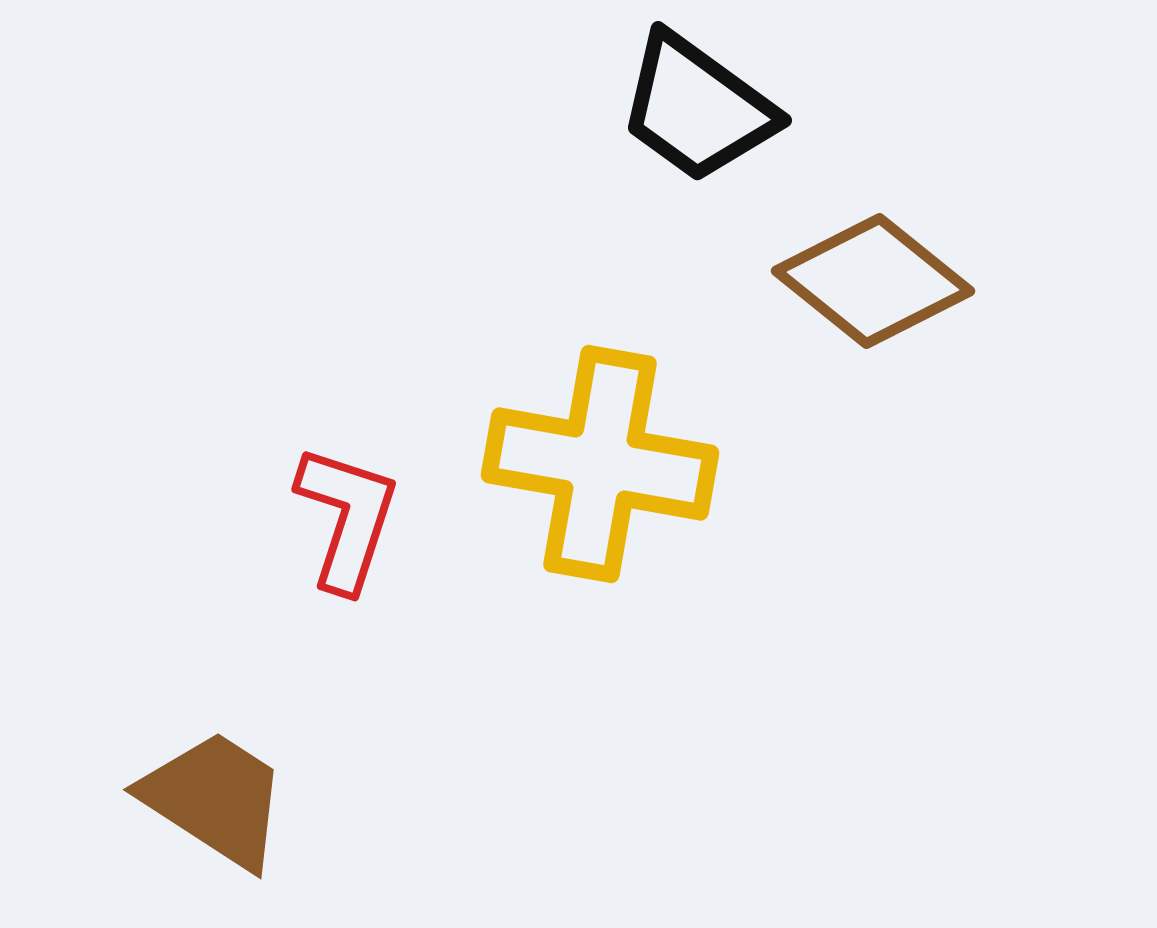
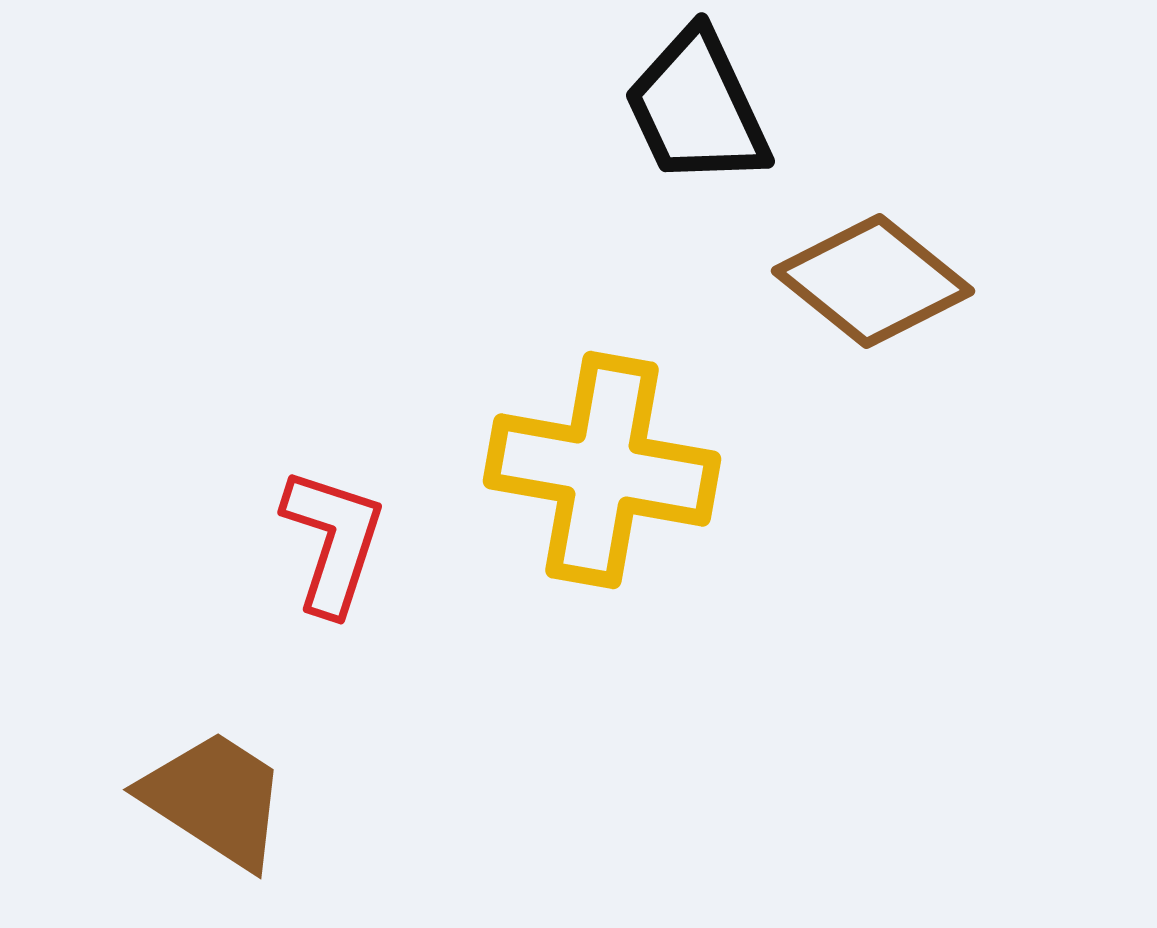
black trapezoid: rotated 29 degrees clockwise
yellow cross: moved 2 px right, 6 px down
red L-shape: moved 14 px left, 23 px down
